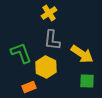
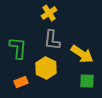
green L-shape: moved 3 px left, 5 px up; rotated 25 degrees clockwise
yellow hexagon: moved 1 px down
orange rectangle: moved 8 px left, 5 px up
